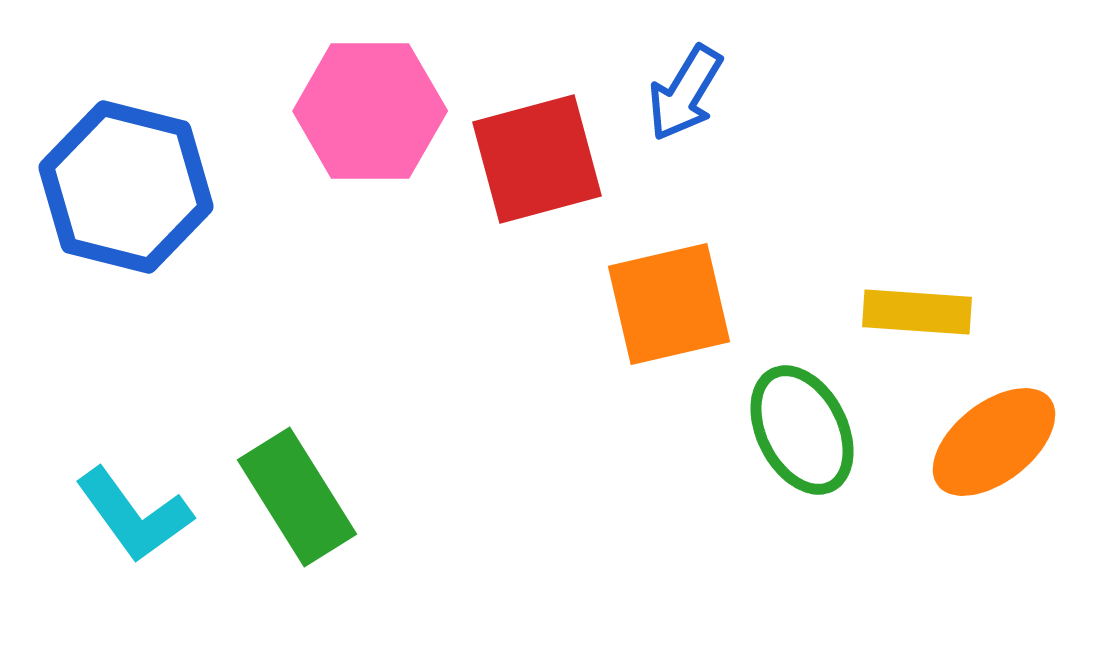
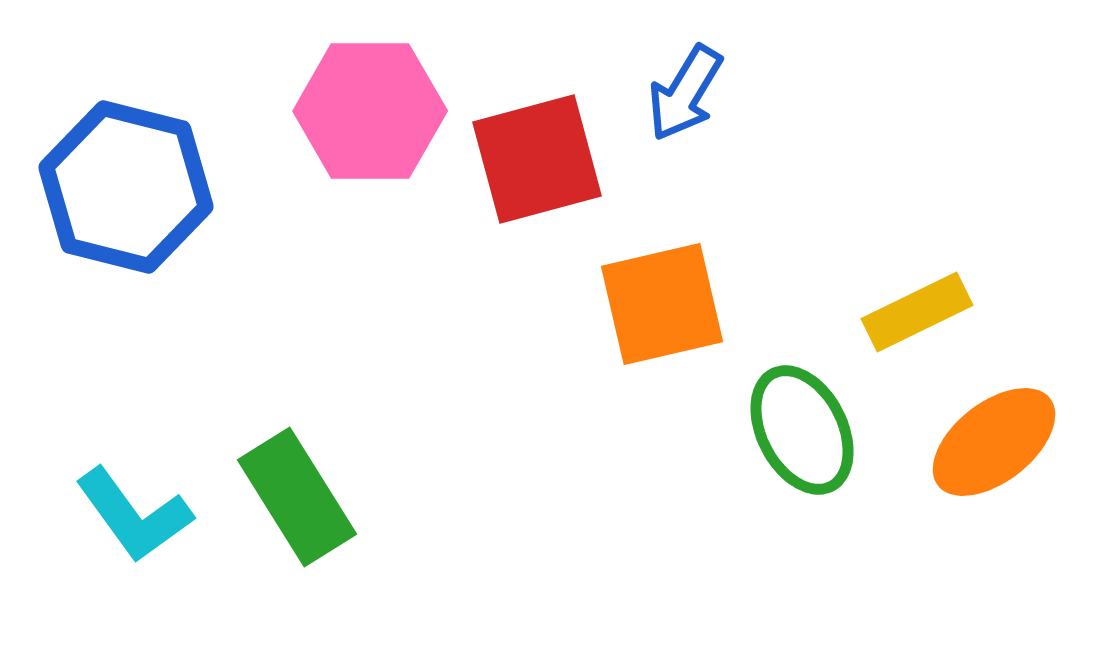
orange square: moved 7 px left
yellow rectangle: rotated 30 degrees counterclockwise
